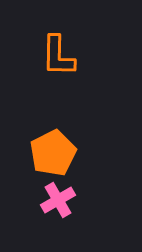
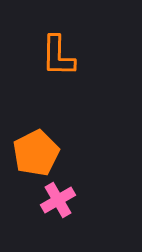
orange pentagon: moved 17 px left
